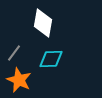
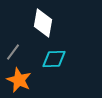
gray line: moved 1 px left, 1 px up
cyan diamond: moved 3 px right
